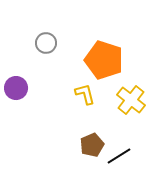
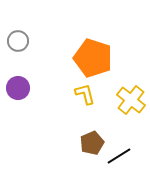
gray circle: moved 28 px left, 2 px up
orange pentagon: moved 11 px left, 2 px up
purple circle: moved 2 px right
brown pentagon: moved 2 px up
